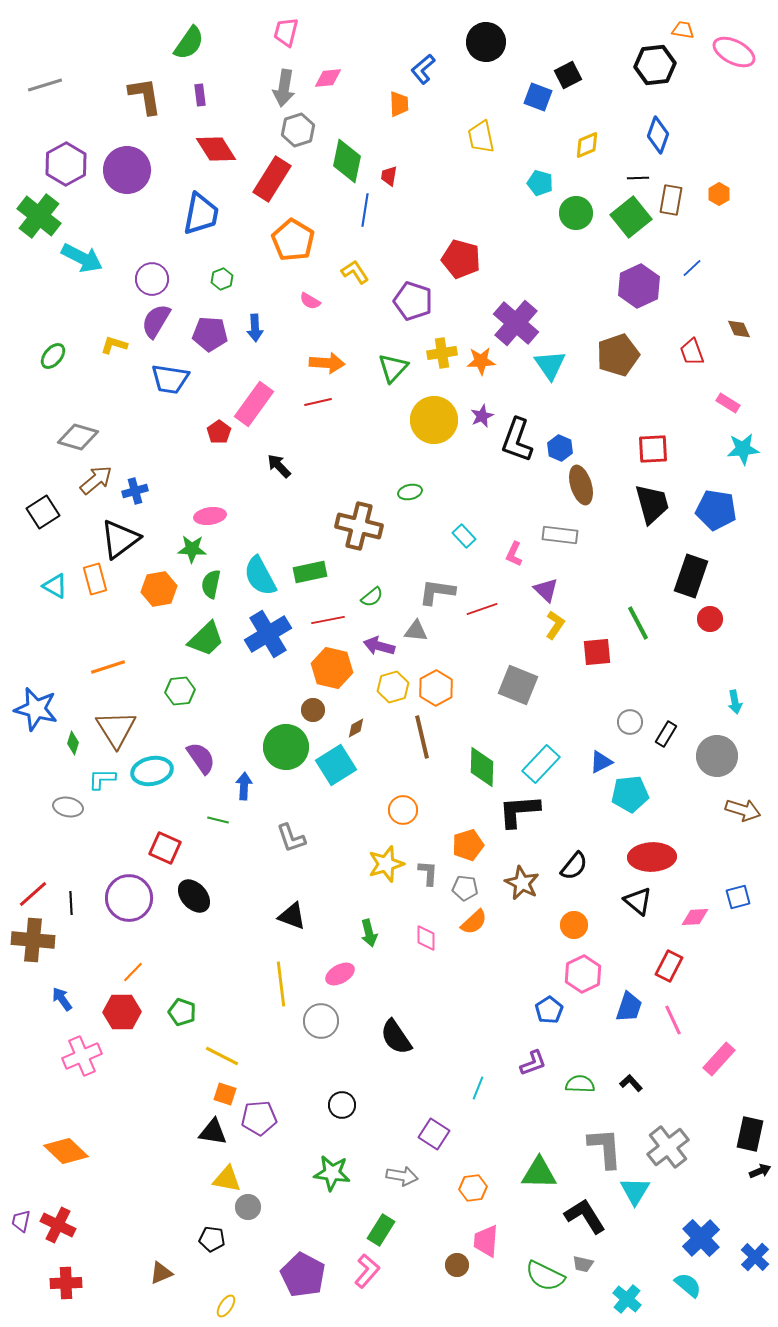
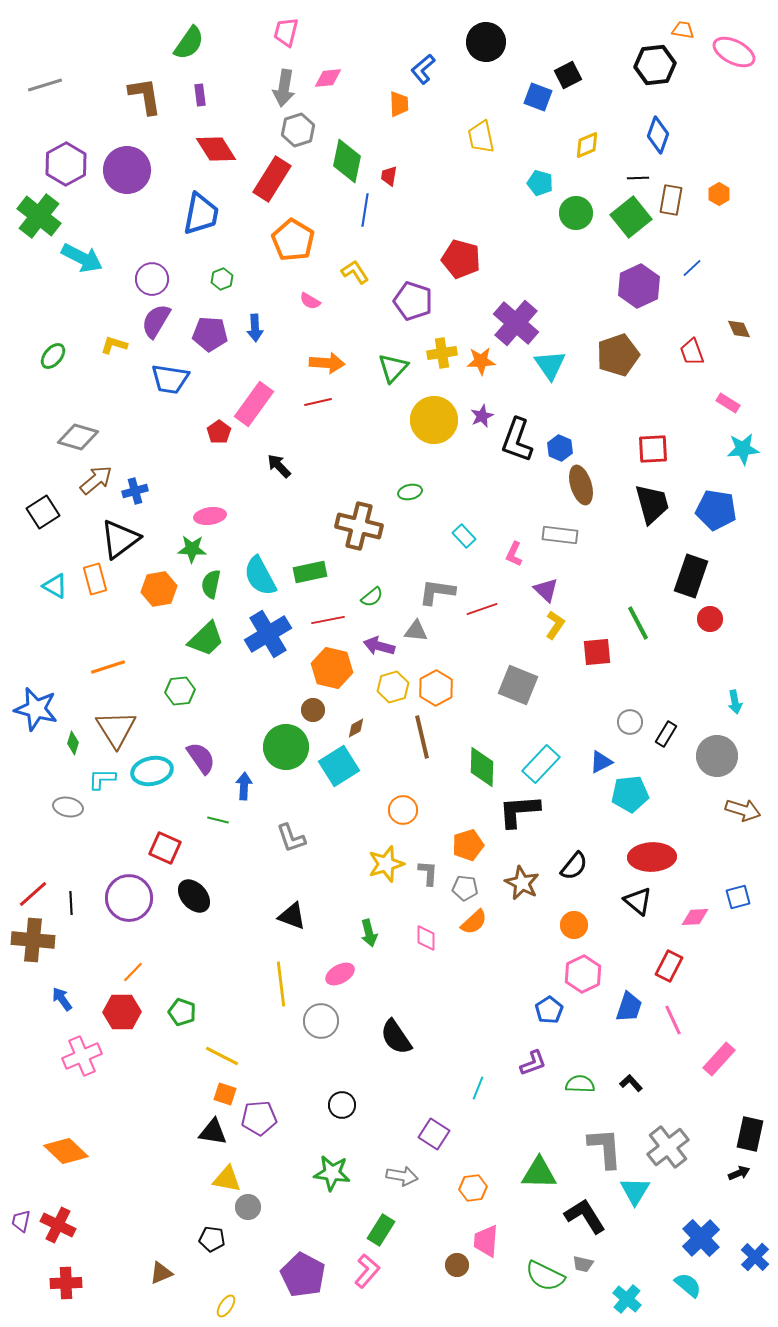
cyan square at (336, 765): moved 3 px right, 1 px down
black arrow at (760, 1171): moved 21 px left, 2 px down
